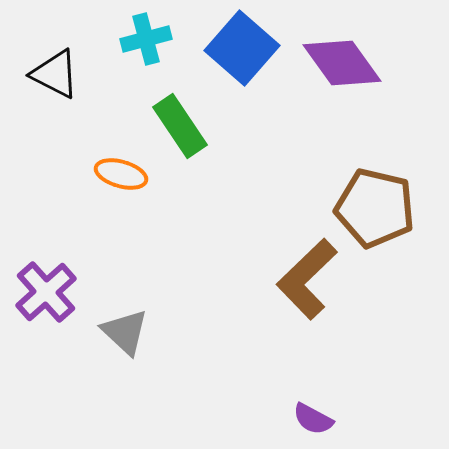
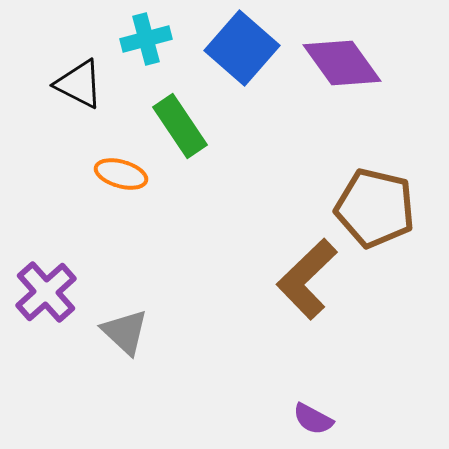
black triangle: moved 24 px right, 10 px down
